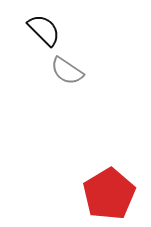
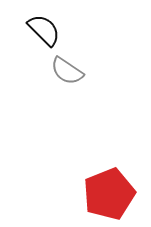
red pentagon: rotated 9 degrees clockwise
